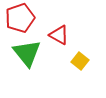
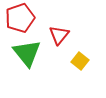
red triangle: rotated 40 degrees clockwise
